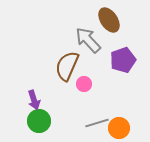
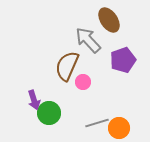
pink circle: moved 1 px left, 2 px up
green circle: moved 10 px right, 8 px up
